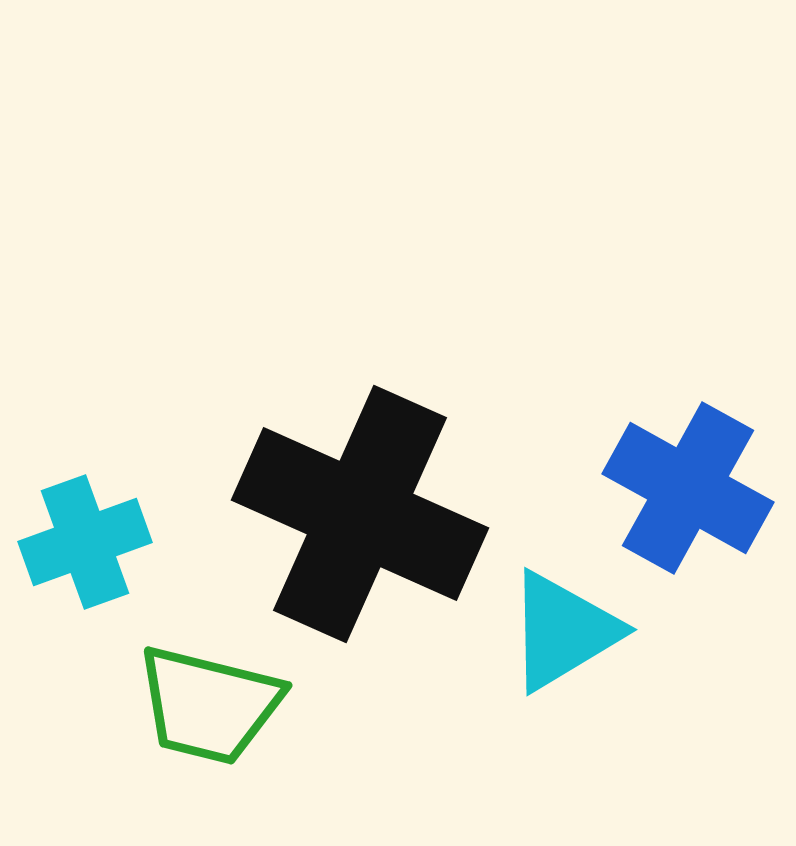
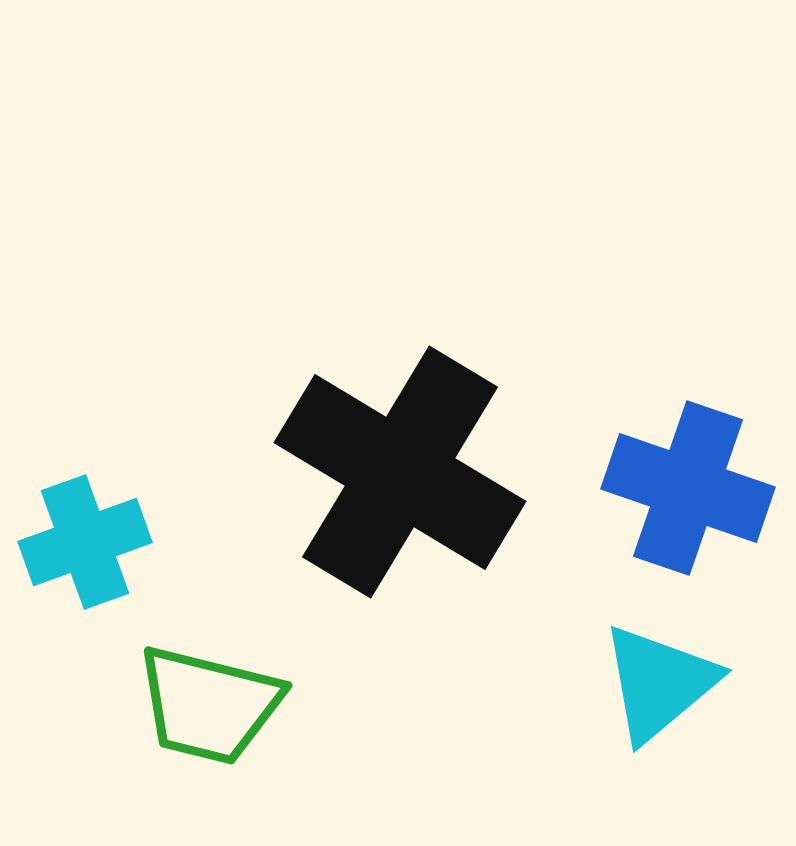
blue cross: rotated 10 degrees counterclockwise
black cross: moved 40 px right, 42 px up; rotated 7 degrees clockwise
cyan triangle: moved 96 px right, 52 px down; rotated 9 degrees counterclockwise
